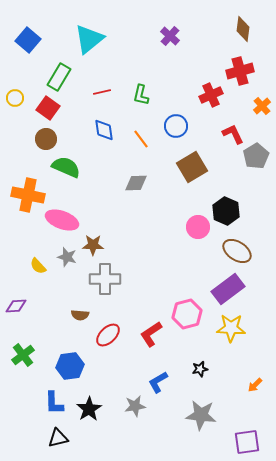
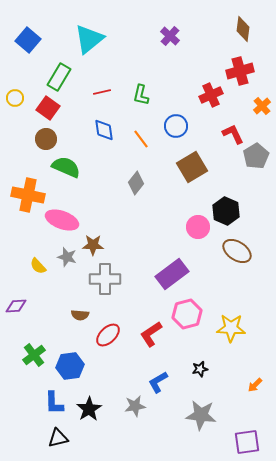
gray diamond at (136, 183): rotated 50 degrees counterclockwise
purple rectangle at (228, 289): moved 56 px left, 15 px up
green cross at (23, 355): moved 11 px right
